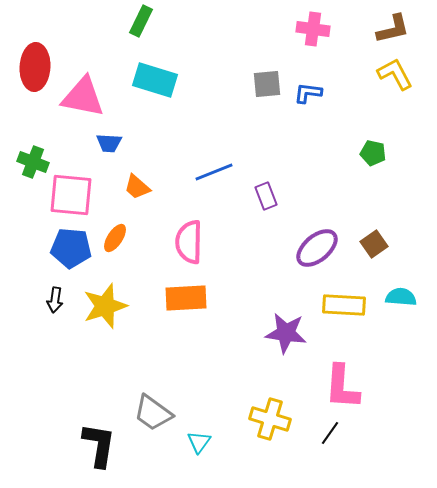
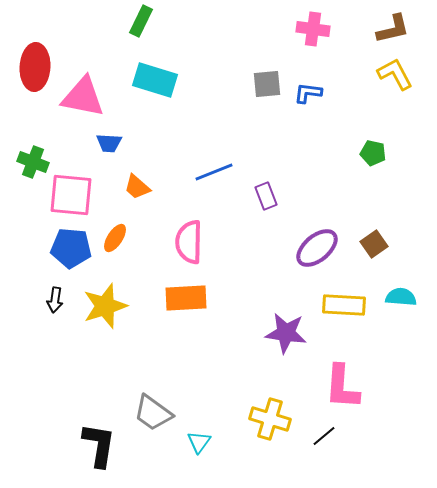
black line: moved 6 px left, 3 px down; rotated 15 degrees clockwise
